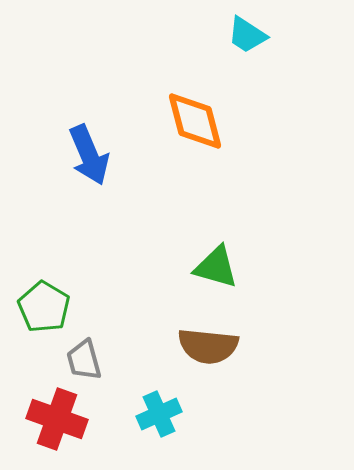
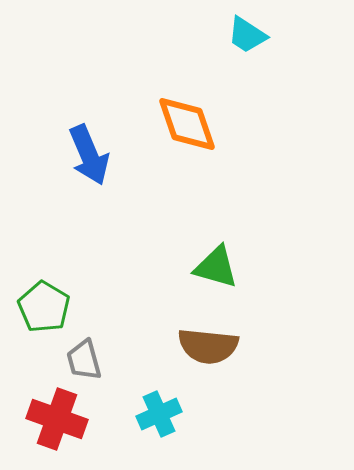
orange diamond: moved 8 px left, 3 px down; rotated 4 degrees counterclockwise
